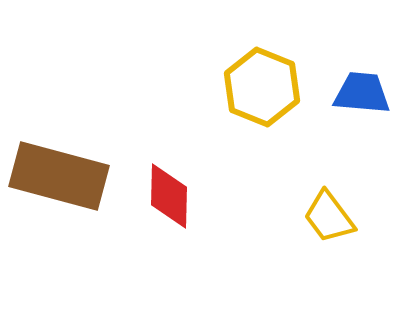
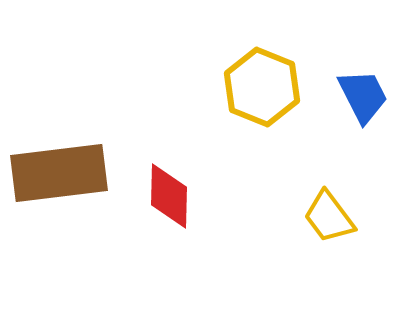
blue trapezoid: moved 1 px right, 3 px down; rotated 58 degrees clockwise
brown rectangle: moved 3 px up; rotated 22 degrees counterclockwise
